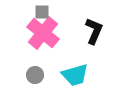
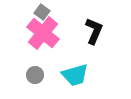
gray square: rotated 35 degrees clockwise
